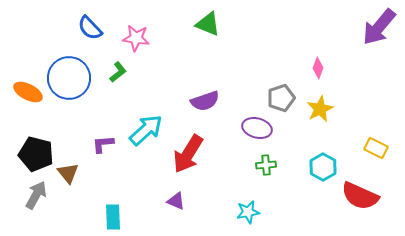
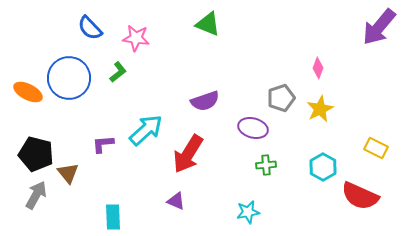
purple ellipse: moved 4 px left
